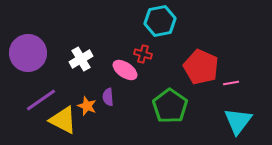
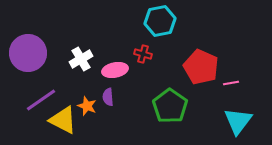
pink ellipse: moved 10 px left; rotated 45 degrees counterclockwise
